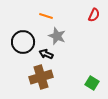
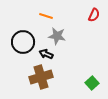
gray star: rotated 12 degrees counterclockwise
green square: rotated 16 degrees clockwise
